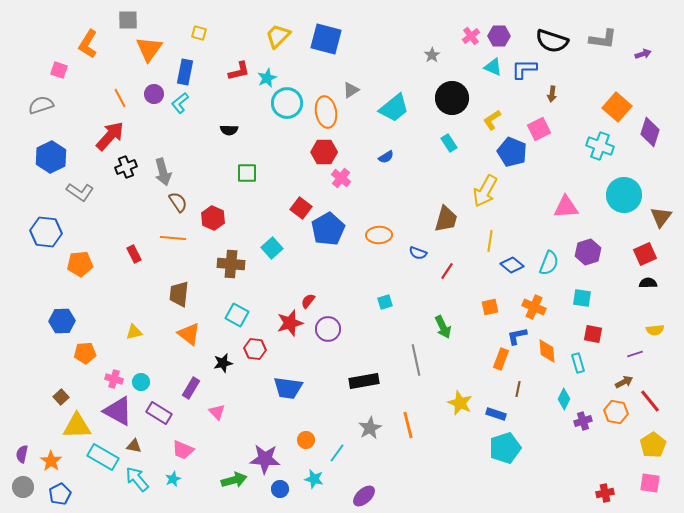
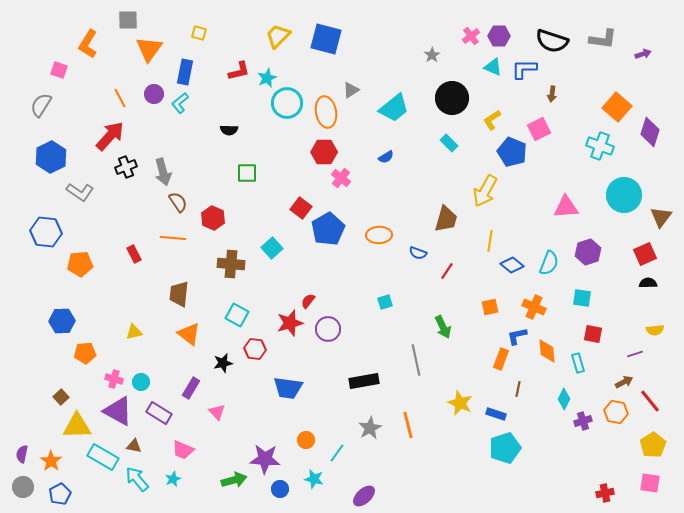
gray semicircle at (41, 105): rotated 40 degrees counterclockwise
cyan rectangle at (449, 143): rotated 12 degrees counterclockwise
